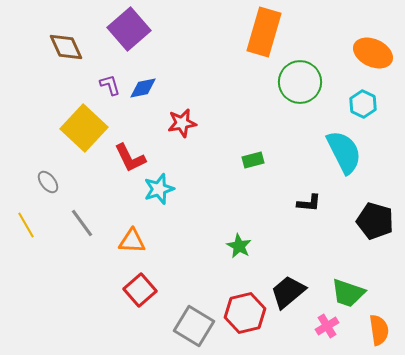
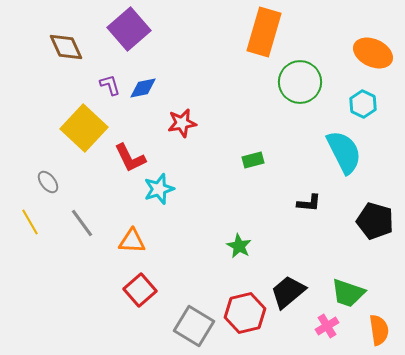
yellow line: moved 4 px right, 3 px up
